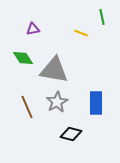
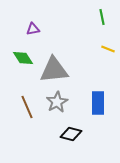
yellow line: moved 27 px right, 16 px down
gray triangle: rotated 16 degrees counterclockwise
blue rectangle: moved 2 px right
